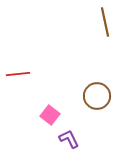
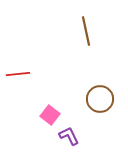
brown line: moved 19 px left, 9 px down
brown circle: moved 3 px right, 3 px down
purple L-shape: moved 3 px up
